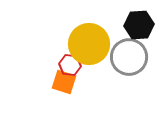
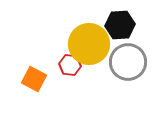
black hexagon: moved 19 px left
gray circle: moved 1 px left, 5 px down
orange square: moved 30 px left, 3 px up; rotated 10 degrees clockwise
